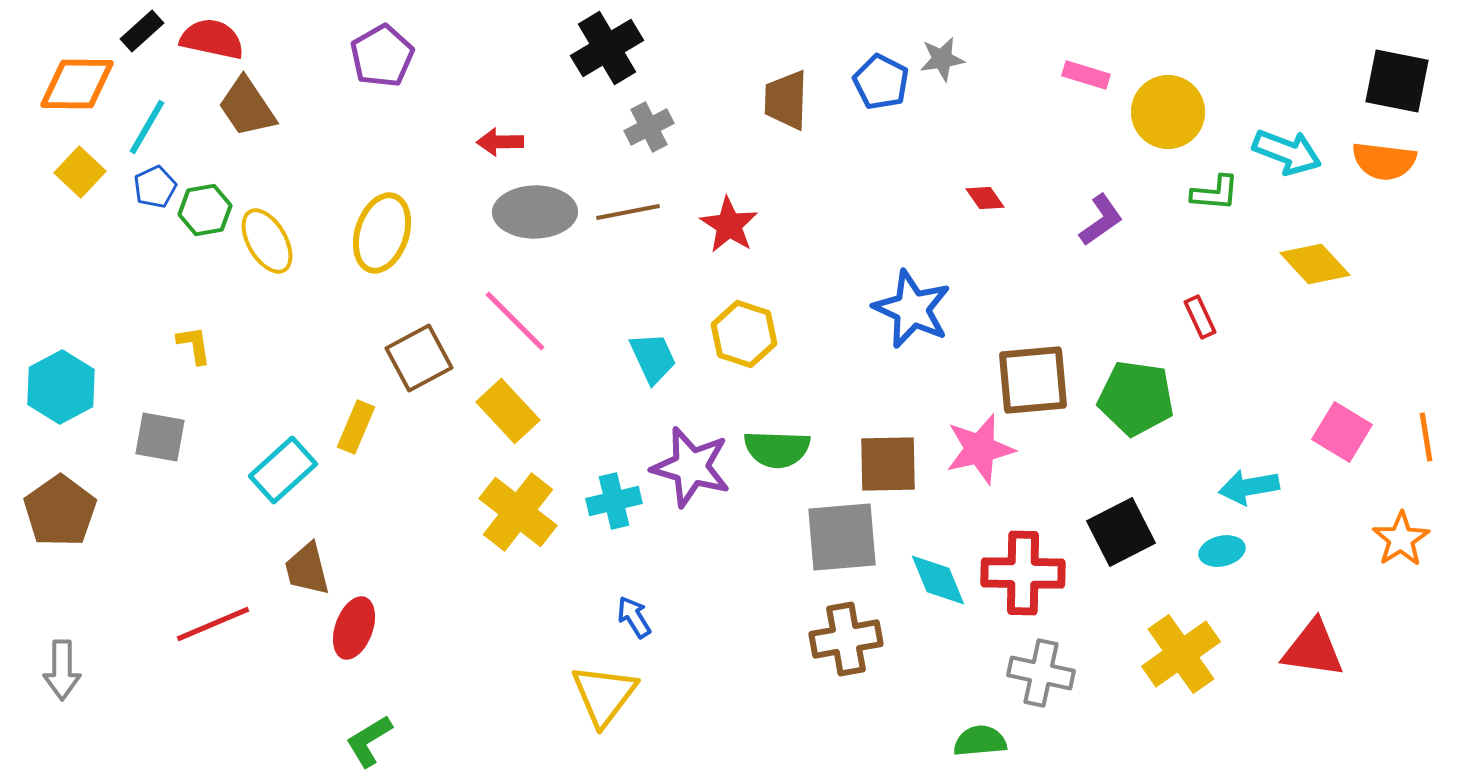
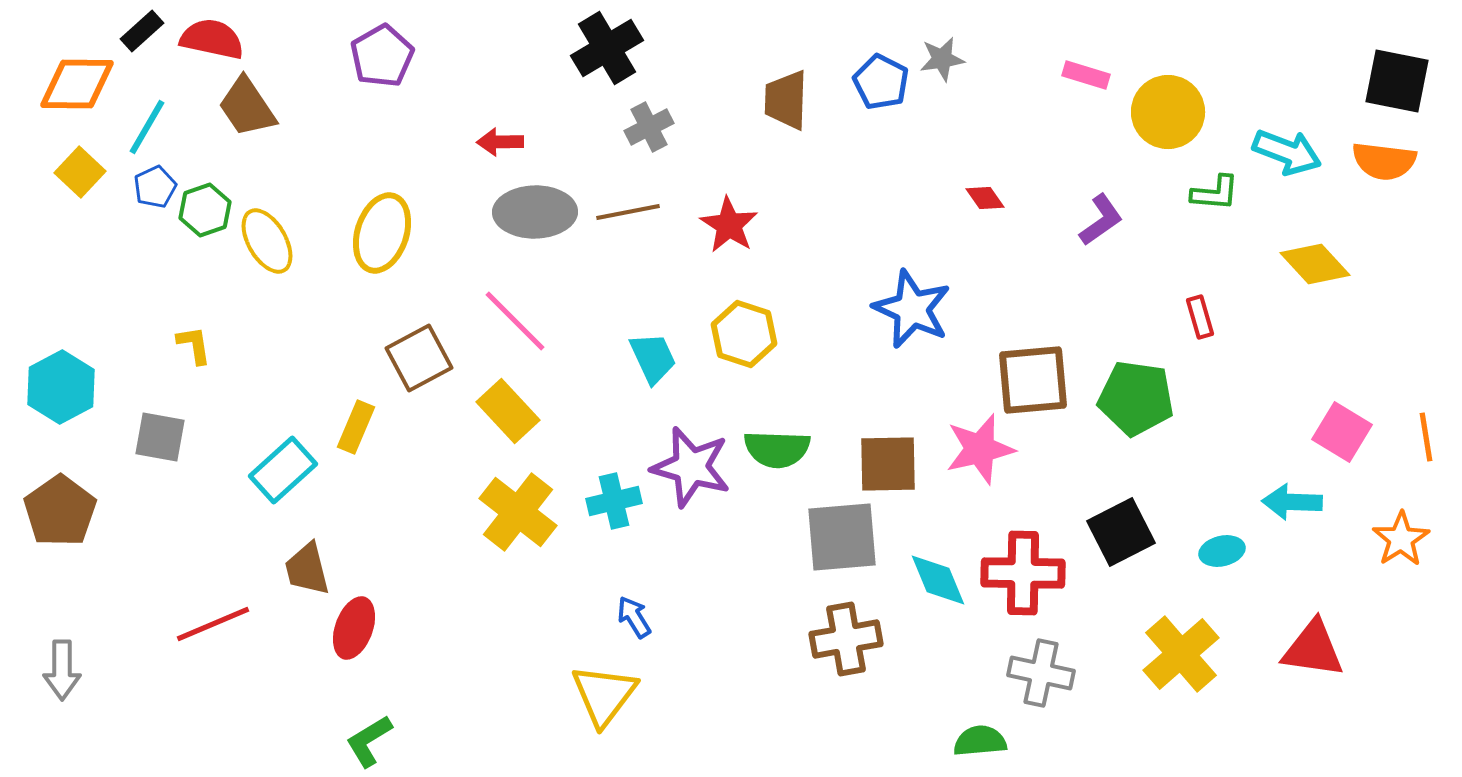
green hexagon at (205, 210): rotated 9 degrees counterclockwise
red rectangle at (1200, 317): rotated 9 degrees clockwise
cyan arrow at (1249, 487): moved 43 px right, 15 px down; rotated 12 degrees clockwise
yellow cross at (1181, 654): rotated 6 degrees counterclockwise
